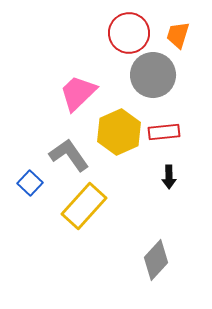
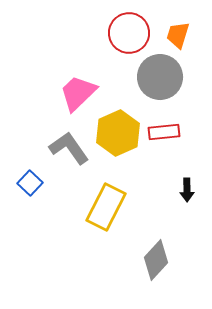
gray circle: moved 7 px right, 2 px down
yellow hexagon: moved 1 px left, 1 px down
gray L-shape: moved 7 px up
black arrow: moved 18 px right, 13 px down
yellow rectangle: moved 22 px right, 1 px down; rotated 15 degrees counterclockwise
